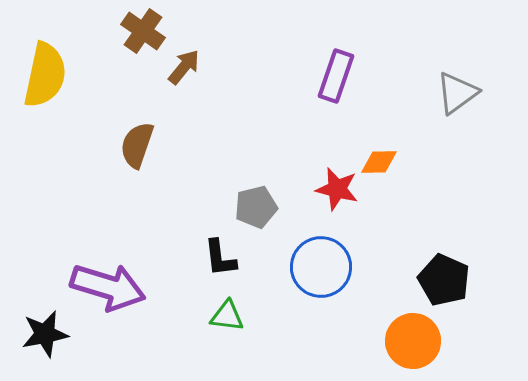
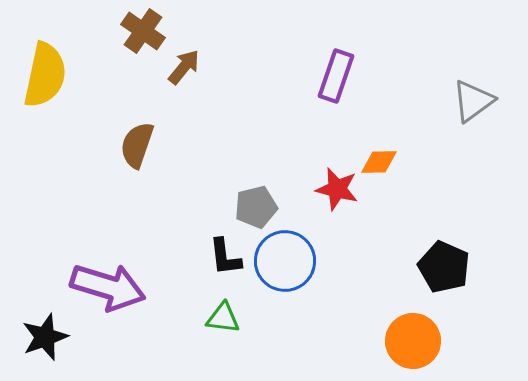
gray triangle: moved 16 px right, 8 px down
black L-shape: moved 5 px right, 1 px up
blue circle: moved 36 px left, 6 px up
black pentagon: moved 13 px up
green triangle: moved 4 px left, 2 px down
black star: moved 3 px down; rotated 9 degrees counterclockwise
